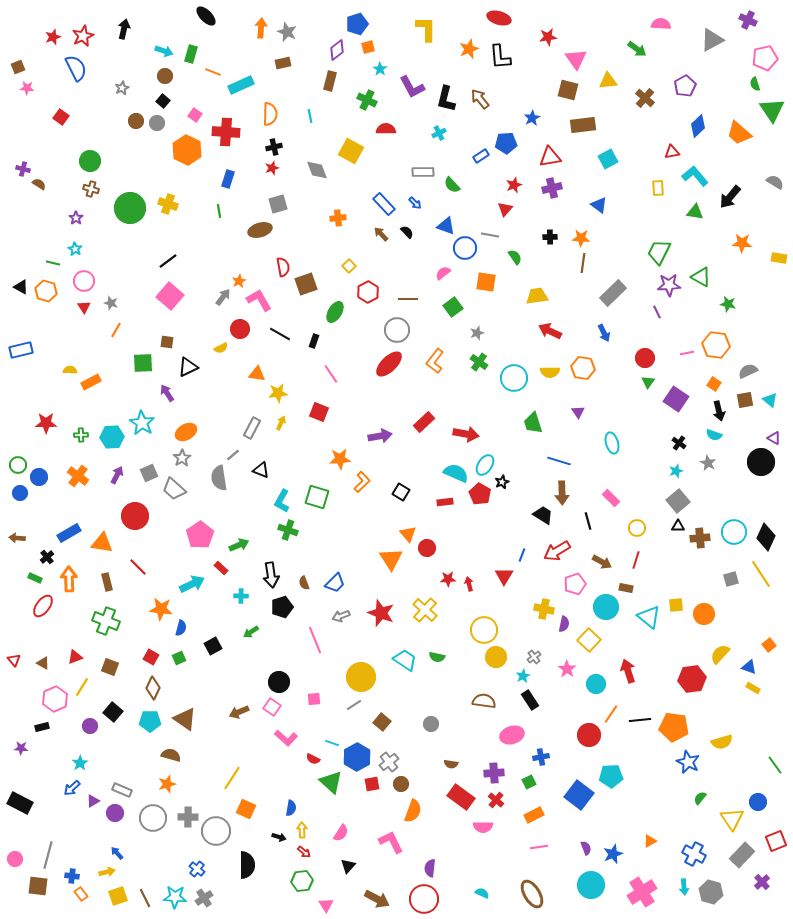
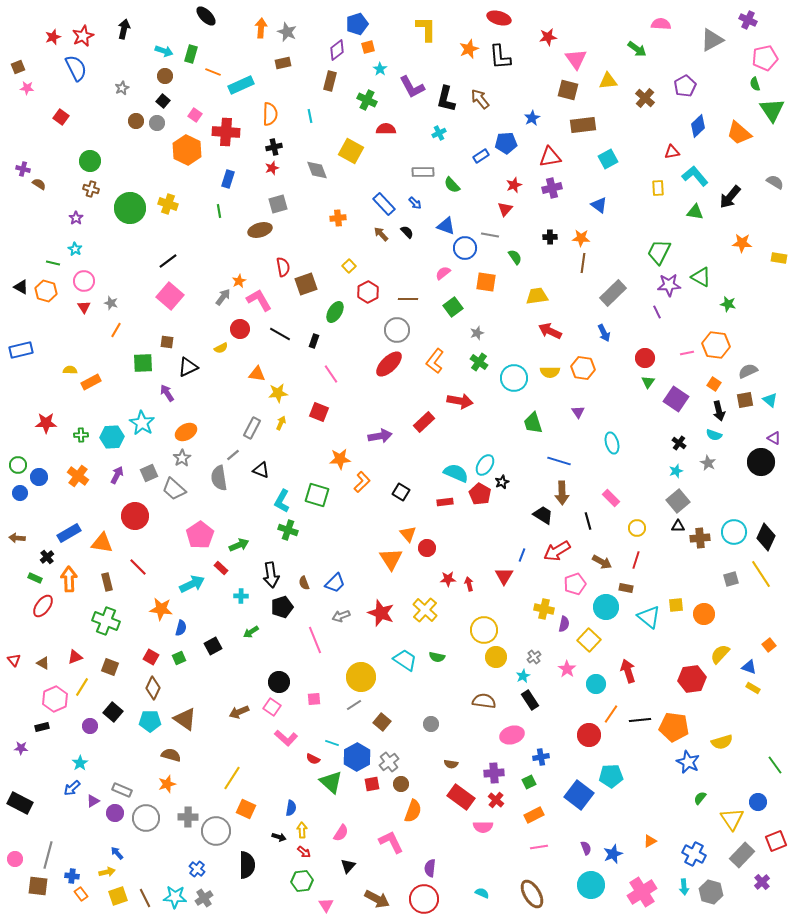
red arrow at (466, 434): moved 6 px left, 33 px up
green square at (317, 497): moved 2 px up
gray circle at (153, 818): moved 7 px left
